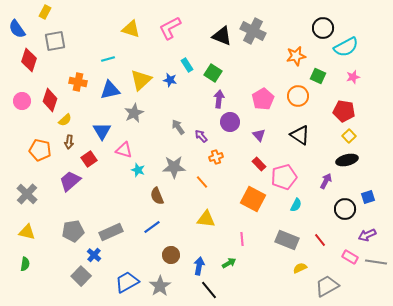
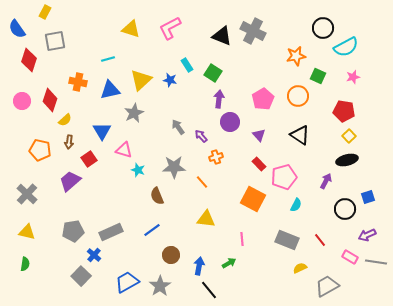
blue line at (152, 227): moved 3 px down
